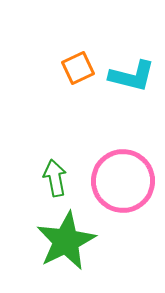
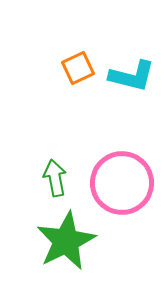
pink circle: moved 1 px left, 2 px down
